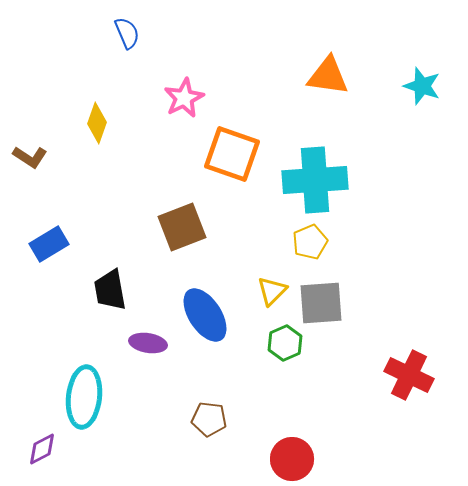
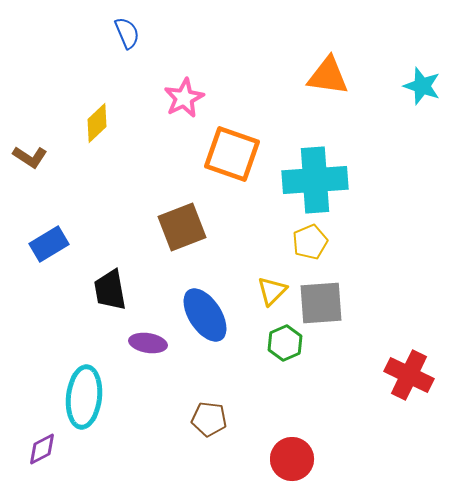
yellow diamond: rotated 27 degrees clockwise
